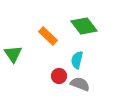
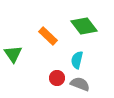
red circle: moved 2 px left, 2 px down
